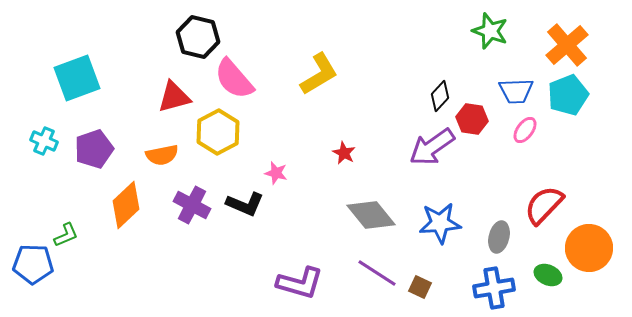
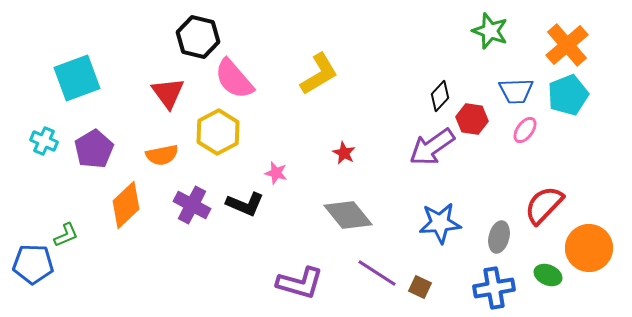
red triangle: moved 6 px left, 4 px up; rotated 51 degrees counterclockwise
purple pentagon: rotated 12 degrees counterclockwise
gray diamond: moved 23 px left
